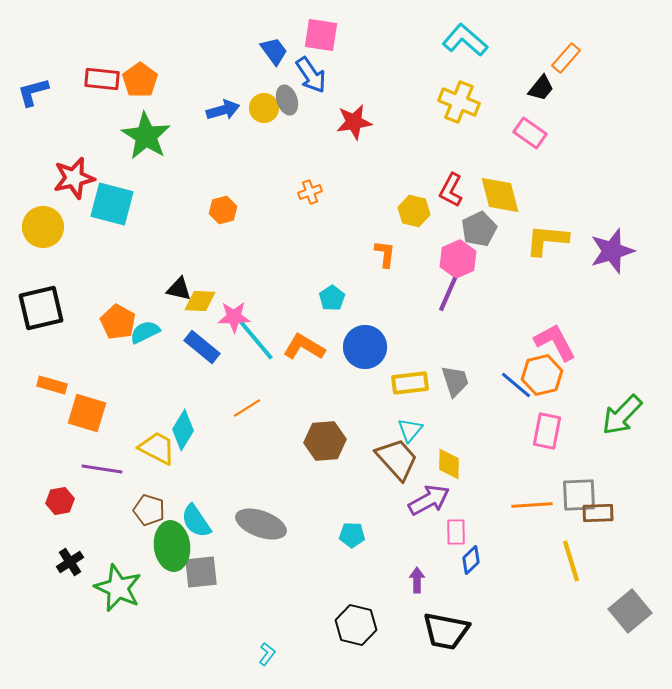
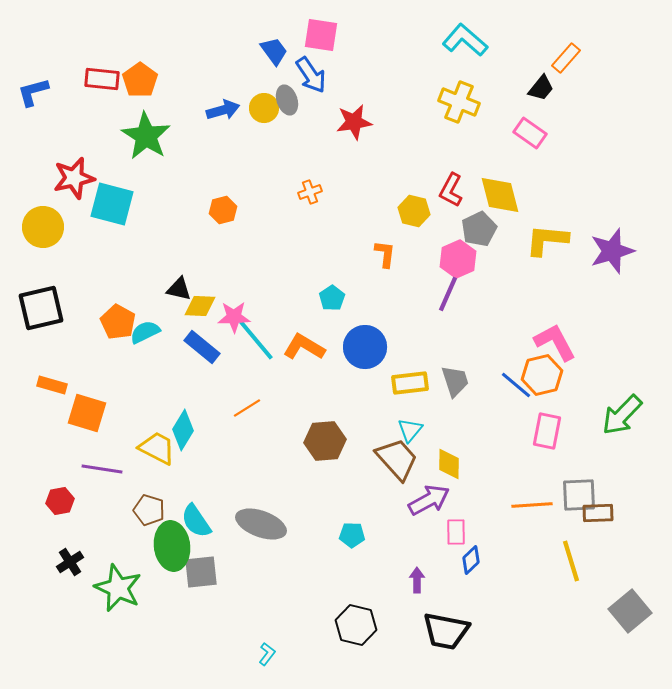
yellow diamond at (200, 301): moved 5 px down
